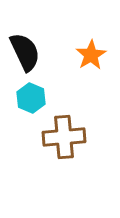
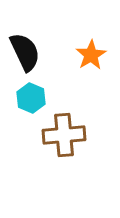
brown cross: moved 2 px up
